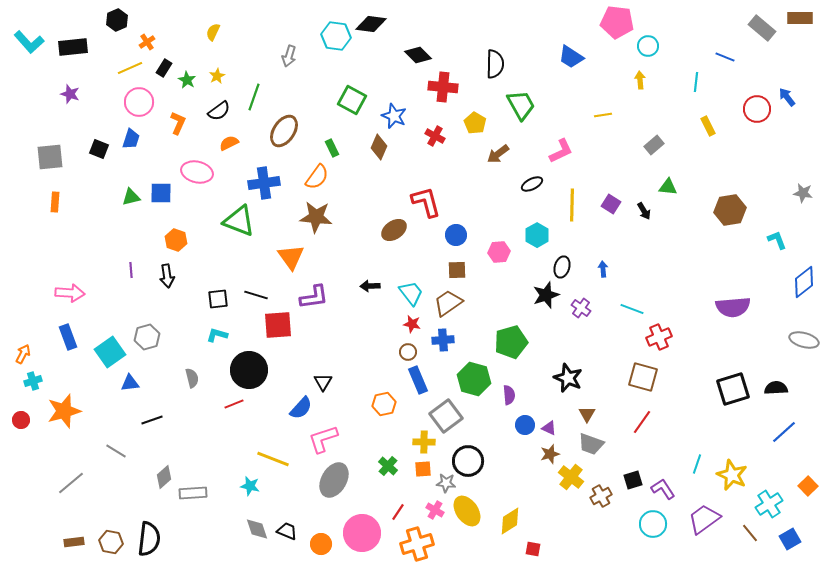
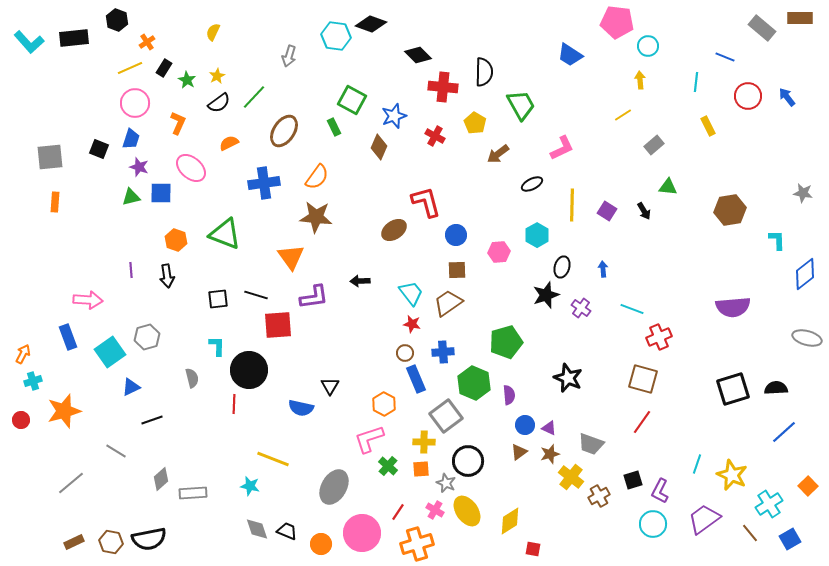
black hexagon at (117, 20): rotated 15 degrees counterclockwise
black diamond at (371, 24): rotated 12 degrees clockwise
black rectangle at (73, 47): moved 1 px right, 9 px up
blue trapezoid at (571, 57): moved 1 px left, 2 px up
black semicircle at (495, 64): moved 11 px left, 8 px down
purple star at (70, 94): moved 69 px right, 73 px down
green line at (254, 97): rotated 24 degrees clockwise
pink circle at (139, 102): moved 4 px left, 1 px down
red circle at (757, 109): moved 9 px left, 13 px up
black semicircle at (219, 111): moved 8 px up
yellow line at (603, 115): moved 20 px right; rotated 24 degrees counterclockwise
blue star at (394, 116): rotated 30 degrees clockwise
green rectangle at (332, 148): moved 2 px right, 21 px up
pink L-shape at (561, 151): moved 1 px right, 3 px up
pink ellipse at (197, 172): moved 6 px left, 4 px up; rotated 28 degrees clockwise
purple square at (611, 204): moved 4 px left, 7 px down
green triangle at (239, 221): moved 14 px left, 13 px down
cyan L-shape at (777, 240): rotated 20 degrees clockwise
blue diamond at (804, 282): moved 1 px right, 8 px up
black arrow at (370, 286): moved 10 px left, 5 px up
pink arrow at (70, 293): moved 18 px right, 7 px down
cyan L-shape at (217, 335): moved 11 px down; rotated 75 degrees clockwise
blue cross at (443, 340): moved 12 px down
gray ellipse at (804, 340): moved 3 px right, 2 px up
green pentagon at (511, 342): moved 5 px left
brown circle at (408, 352): moved 3 px left, 1 px down
brown square at (643, 377): moved 2 px down
green hexagon at (474, 379): moved 4 px down; rotated 8 degrees clockwise
blue rectangle at (418, 380): moved 2 px left, 1 px up
black triangle at (323, 382): moved 7 px right, 4 px down
blue triangle at (130, 383): moved 1 px right, 4 px down; rotated 18 degrees counterclockwise
red line at (234, 404): rotated 66 degrees counterclockwise
orange hexagon at (384, 404): rotated 20 degrees counterclockwise
blue semicircle at (301, 408): rotated 60 degrees clockwise
brown triangle at (587, 414): moved 68 px left, 38 px down; rotated 24 degrees clockwise
pink L-shape at (323, 439): moved 46 px right
orange square at (423, 469): moved 2 px left
gray diamond at (164, 477): moved 3 px left, 2 px down
gray ellipse at (334, 480): moved 7 px down
gray star at (446, 483): rotated 18 degrees clockwise
purple L-shape at (663, 489): moved 3 px left, 2 px down; rotated 120 degrees counterclockwise
brown cross at (601, 496): moved 2 px left
black semicircle at (149, 539): rotated 72 degrees clockwise
brown rectangle at (74, 542): rotated 18 degrees counterclockwise
